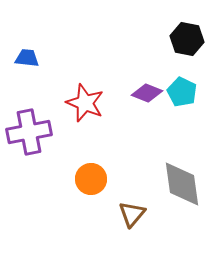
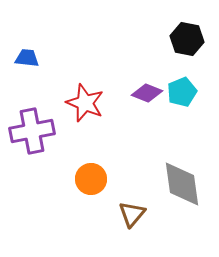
cyan pentagon: rotated 24 degrees clockwise
purple cross: moved 3 px right, 1 px up
